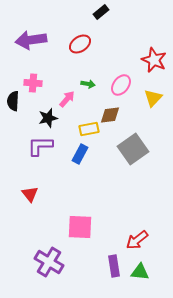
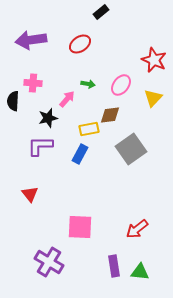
gray square: moved 2 px left
red arrow: moved 11 px up
